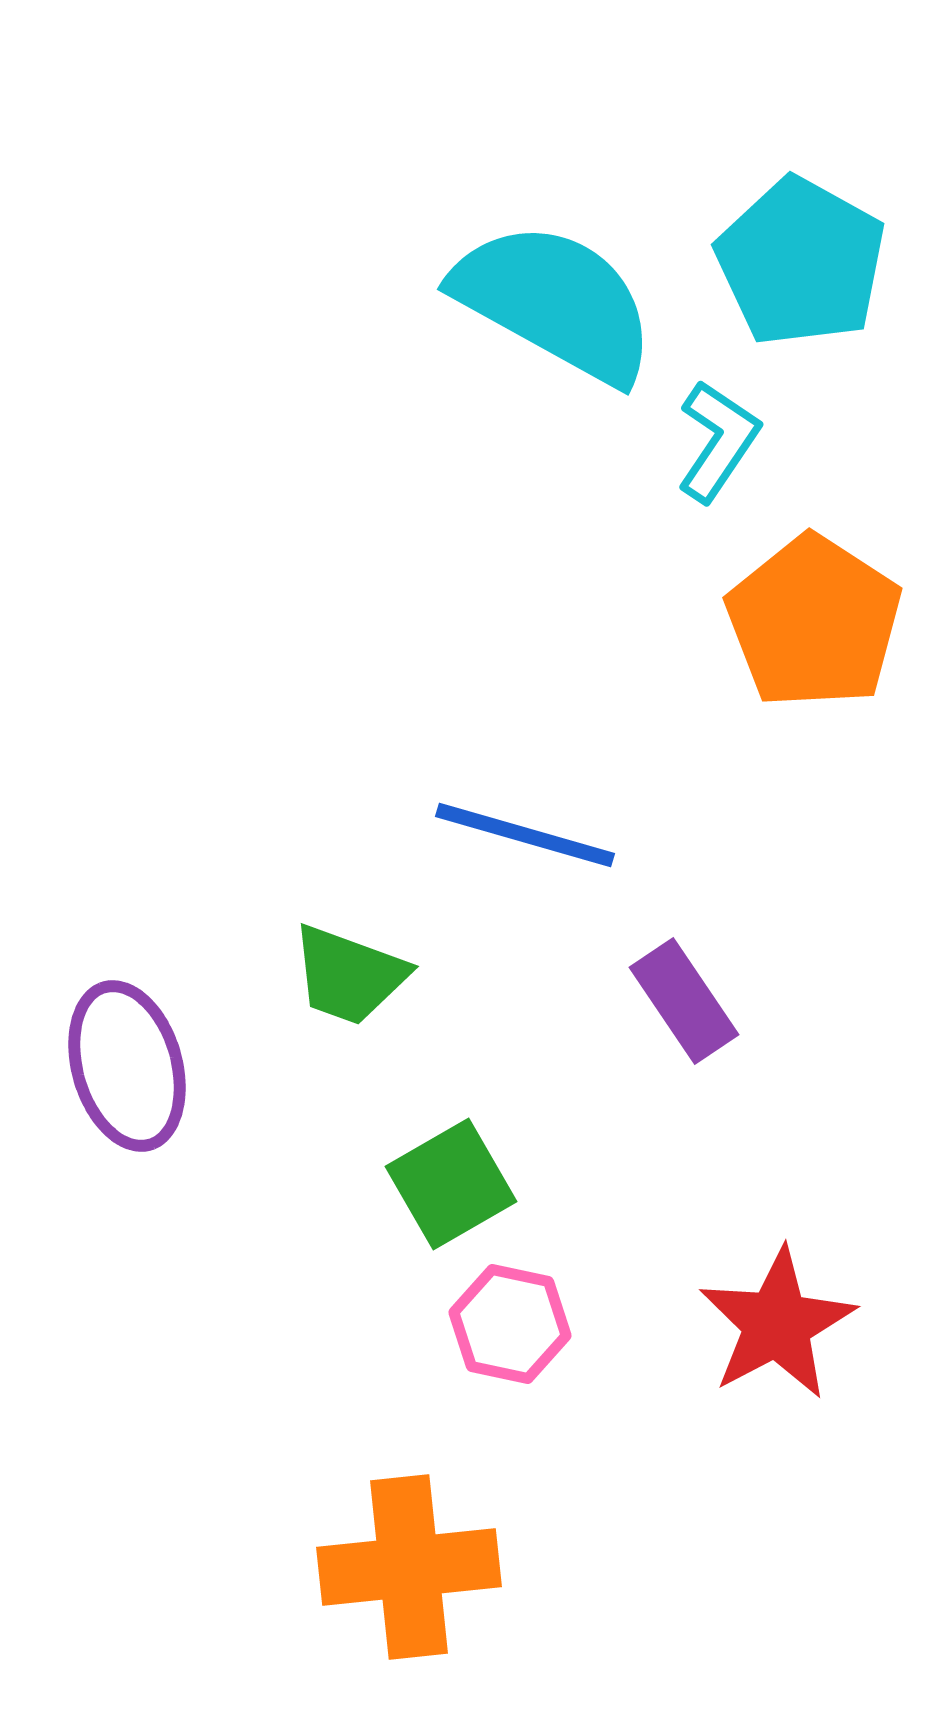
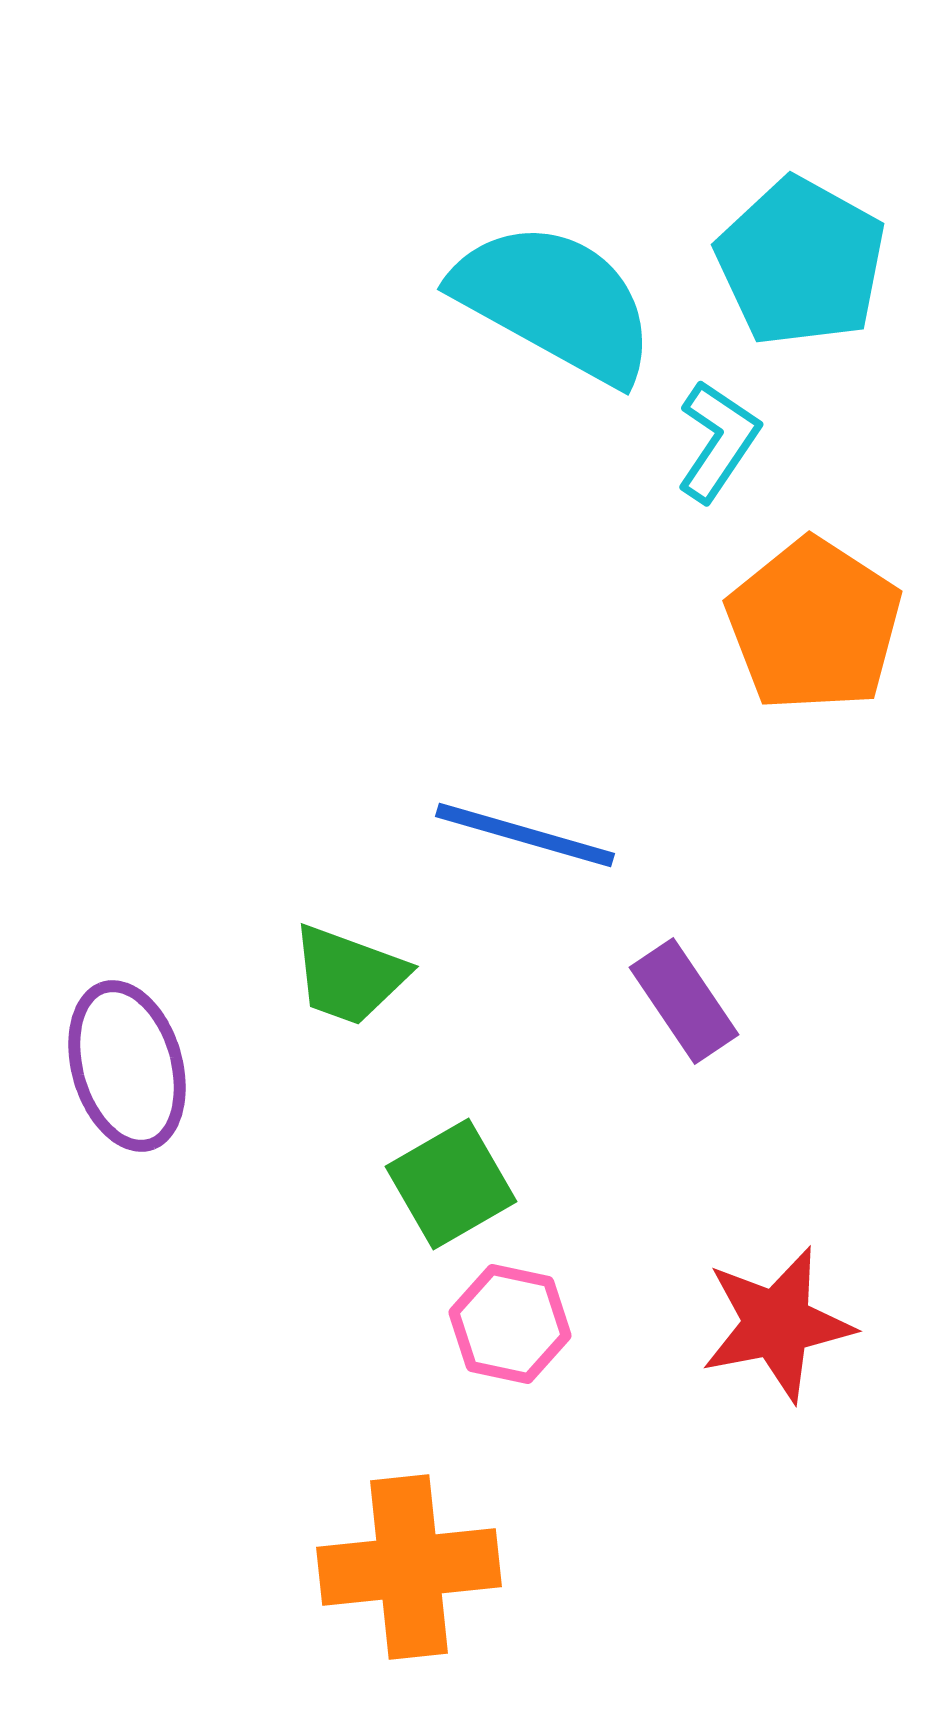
orange pentagon: moved 3 px down
red star: rotated 17 degrees clockwise
